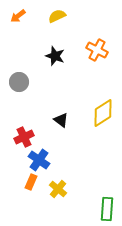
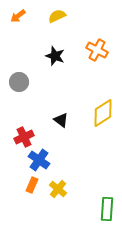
orange rectangle: moved 1 px right, 3 px down
